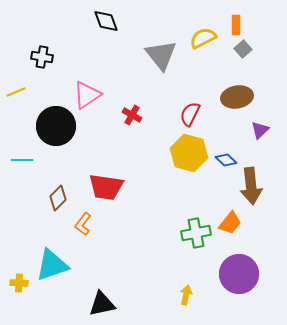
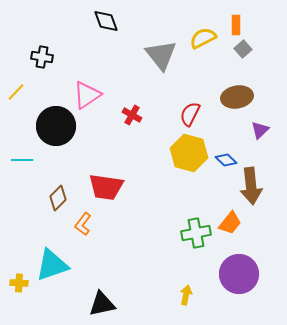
yellow line: rotated 24 degrees counterclockwise
